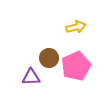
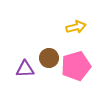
pink pentagon: rotated 8 degrees clockwise
purple triangle: moved 6 px left, 8 px up
